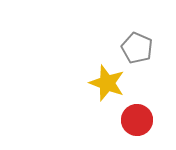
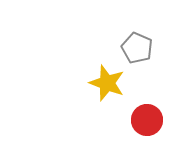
red circle: moved 10 px right
